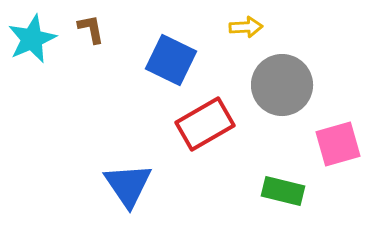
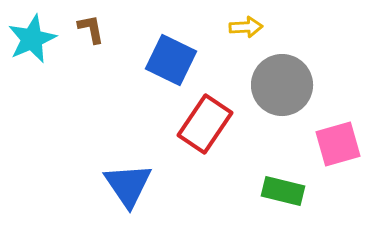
red rectangle: rotated 26 degrees counterclockwise
